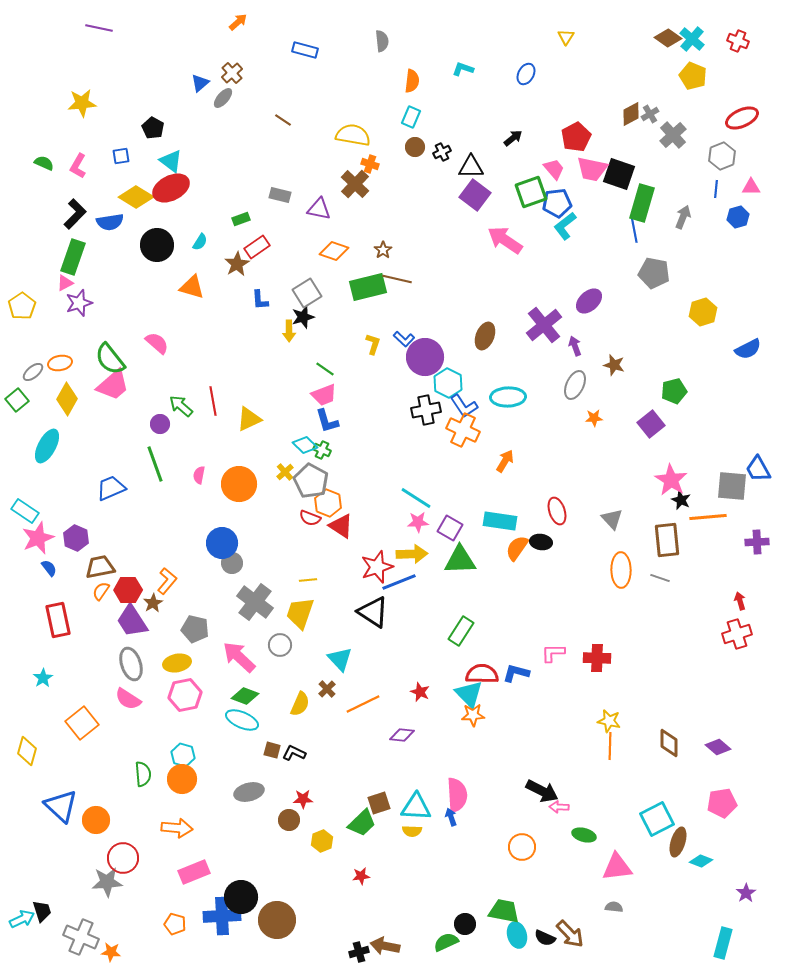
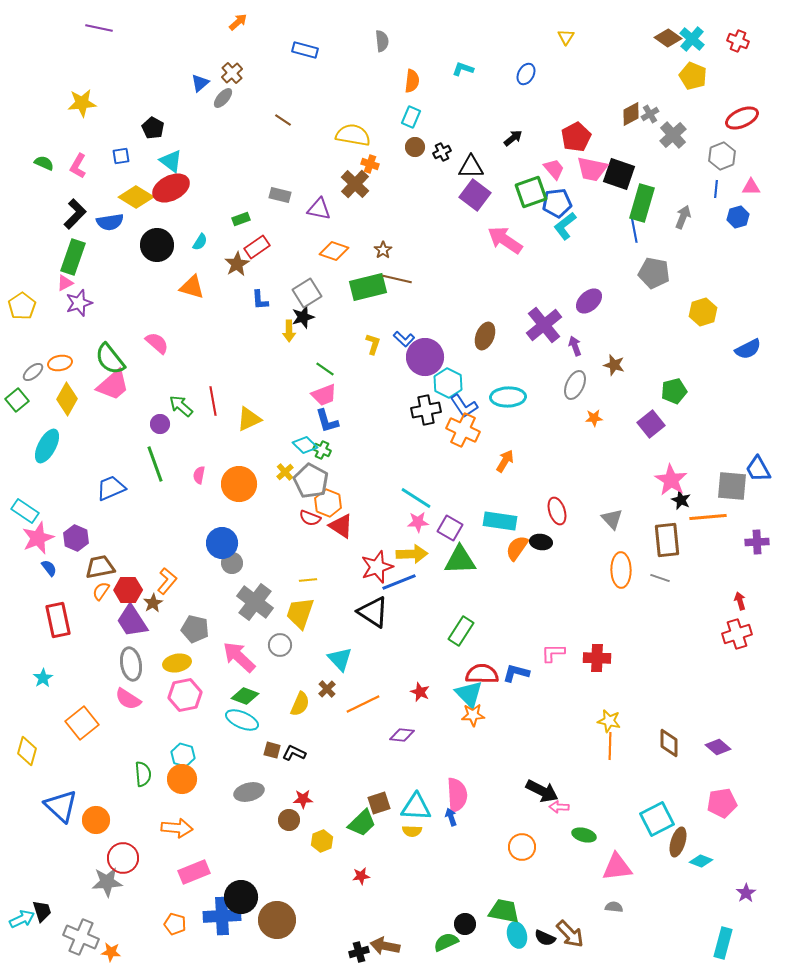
gray ellipse at (131, 664): rotated 8 degrees clockwise
